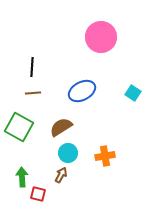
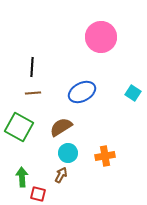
blue ellipse: moved 1 px down
